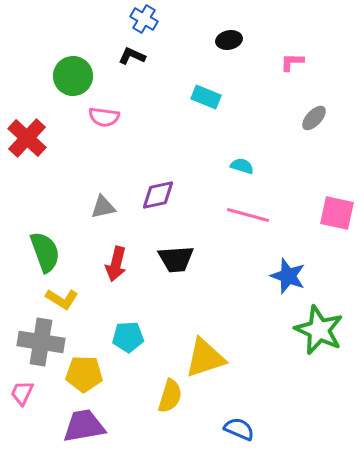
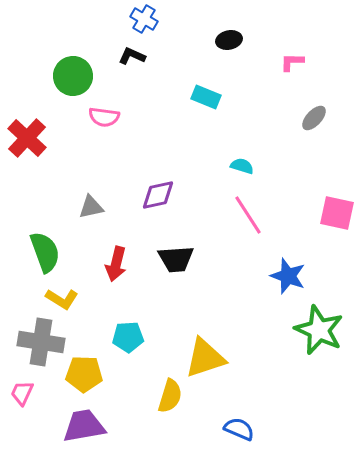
gray triangle: moved 12 px left
pink line: rotated 42 degrees clockwise
